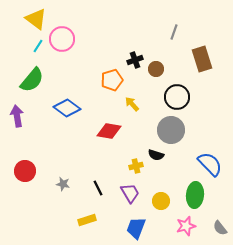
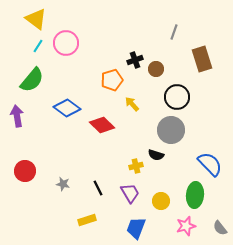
pink circle: moved 4 px right, 4 px down
red diamond: moved 7 px left, 6 px up; rotated 35 degrees clockwise
